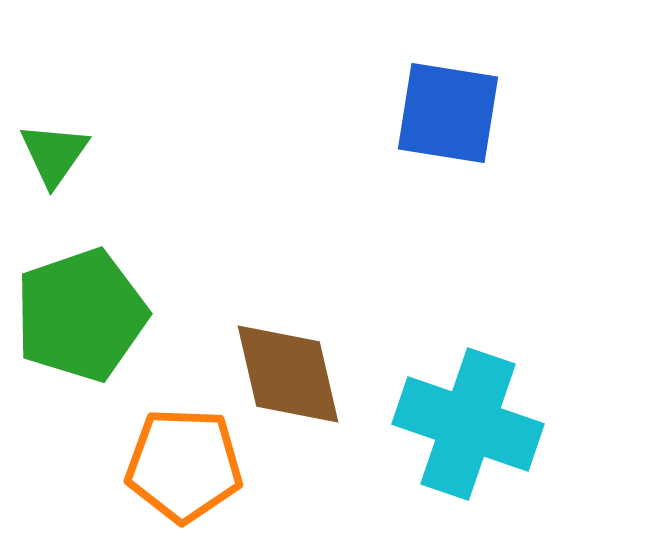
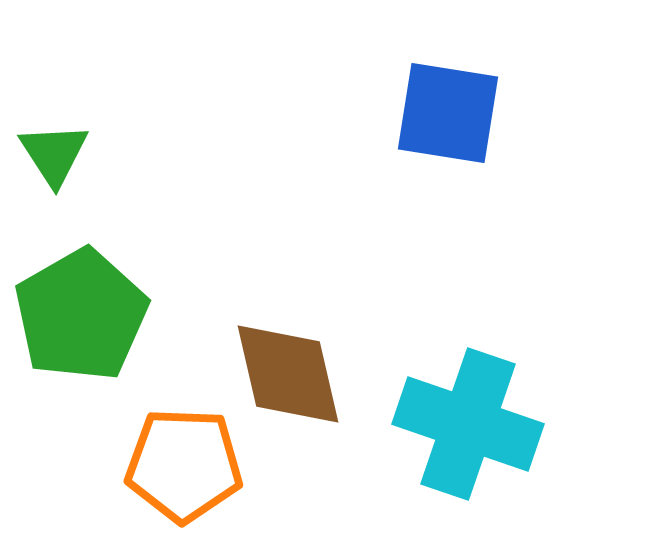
green triangle: rotated 8 degrees counterclockwise
green pentagon: rotated 11 degrees counterclockwise
